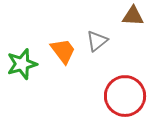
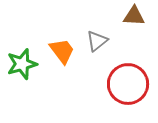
brown triangle: moved 1 px right
orange trapezoid: moved 1 px left
red circle: moved 3 px right, 12 px up
